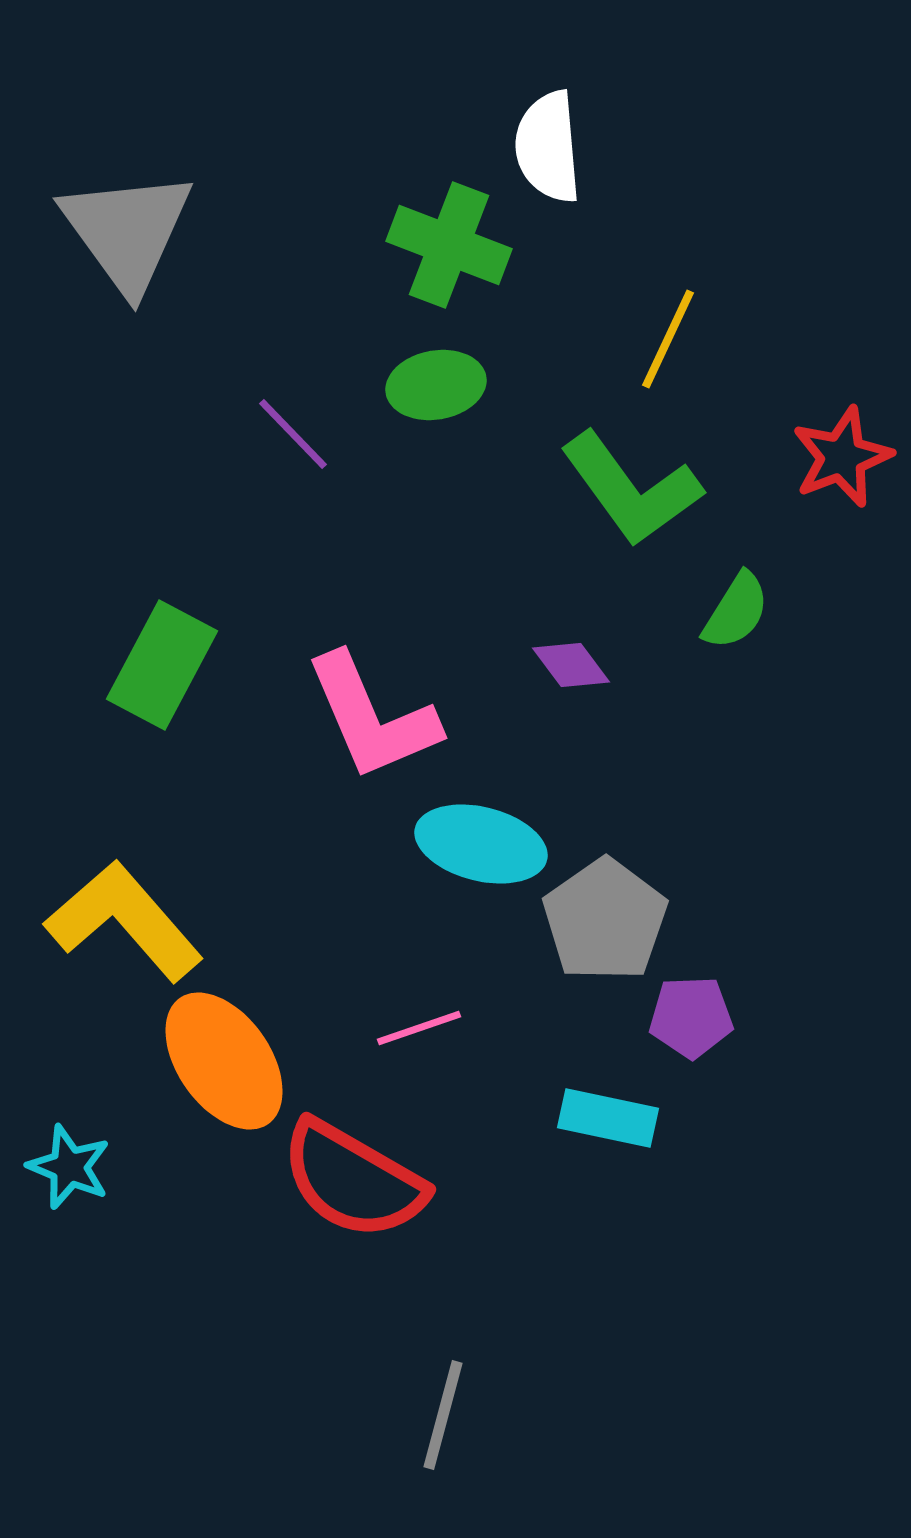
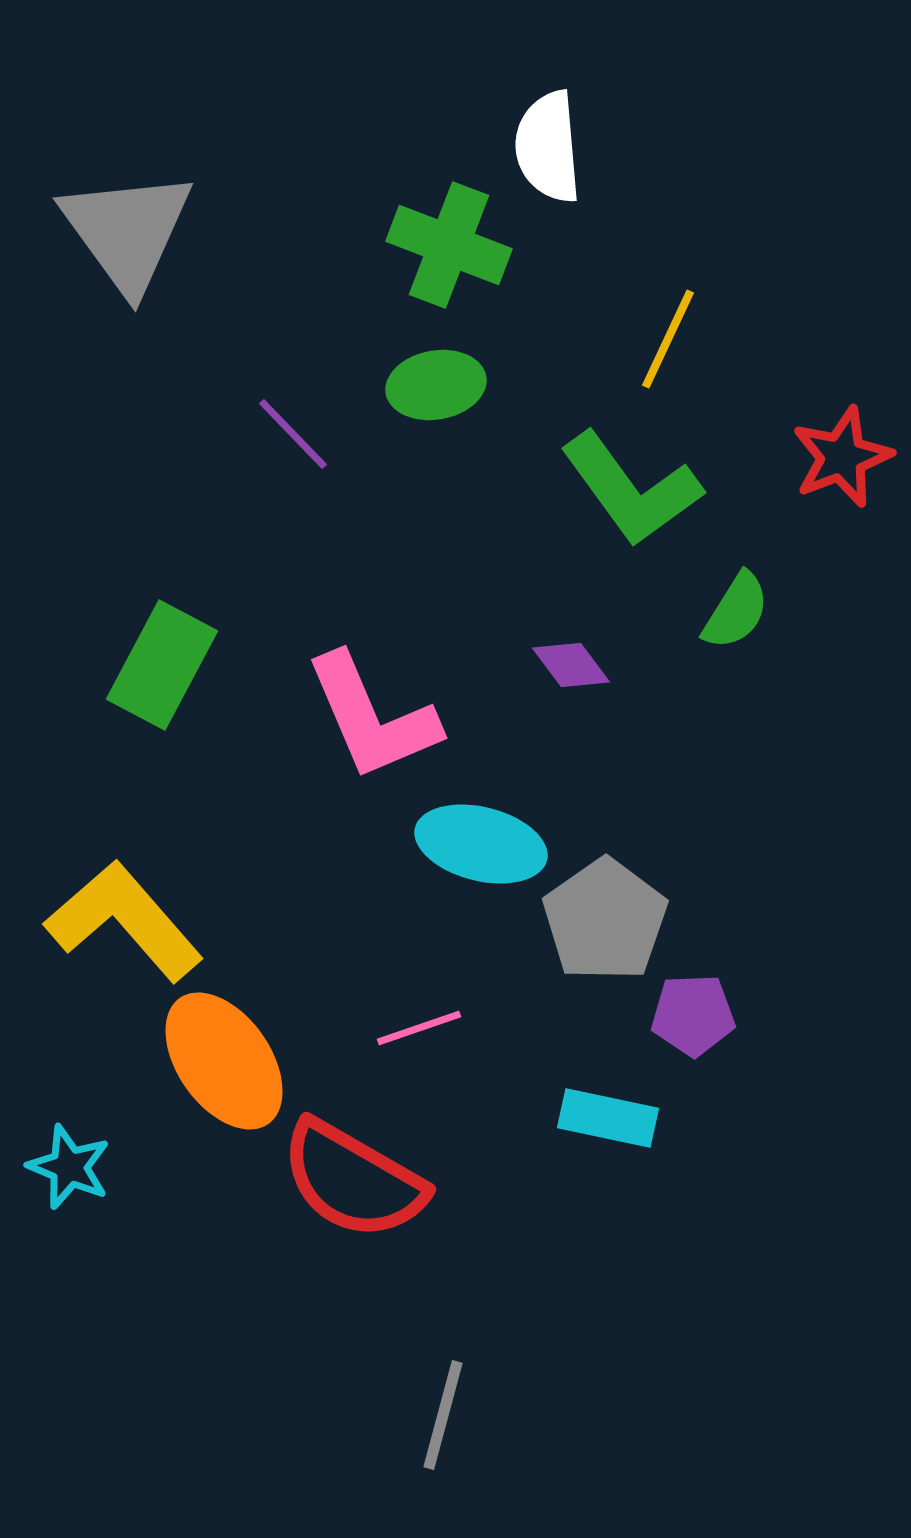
purple pentagon: moved 2 px right, 2 px up
